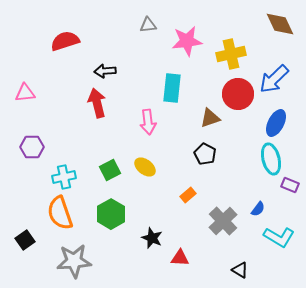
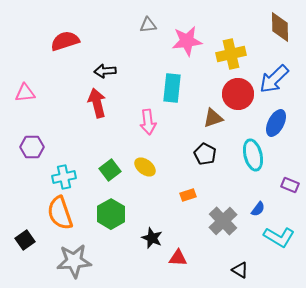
brown diamond: moved 3 px down; rotated 24 degrees clockwise
brown triangle: moved 3 px right
cyan ellipse: moved 18 px left, 4 px up
green square: rotated 10 degrees counterclockwise
orange rectangle: rotated 21 degrees clockwise
red triangle: moved 2 px left
